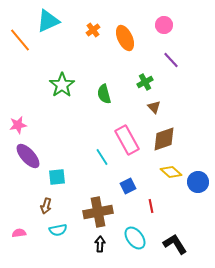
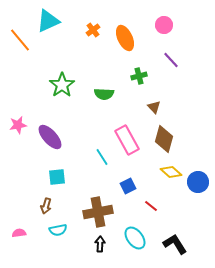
green cross: moved 6 px left, 6 px up; rotated 14 degrees clockwise
green semicircle: rotated 72 degrees counterclockwise
brown diamond: rotated 56 degrees counterclockwise
purple ellipse: moved 22 px right, 19 px up
red line: rotated 40 degrees counterclockwise
